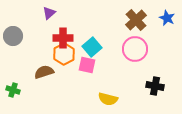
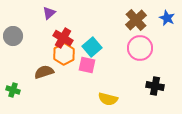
red cross: rotated 30 degrees clockwise
pink circle: moved 5 px right, 1 px up
